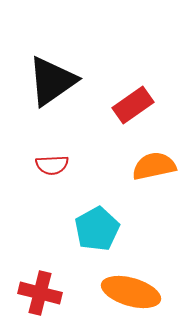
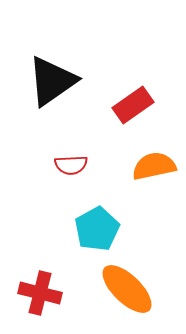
red semicircle: moved 19 px right
orange ellipse: moved 4 px left, 3 px up; rotated 28 degrees clockwise
